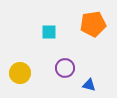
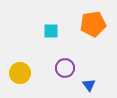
cyan square: moved 2 px right, 1 px up
blue triangle: rotated 40 degrees clockwise
